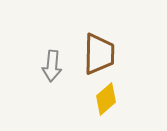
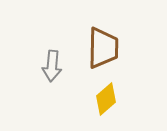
brown trapezoid: moved 4 px right, 6 px up
